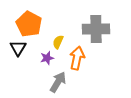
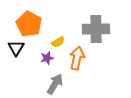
yellow semicircle: rotated 144 degrees counterclockwise
black triangle: moved 2 px left
gray arrow: moved 3 px left, 2 px down
